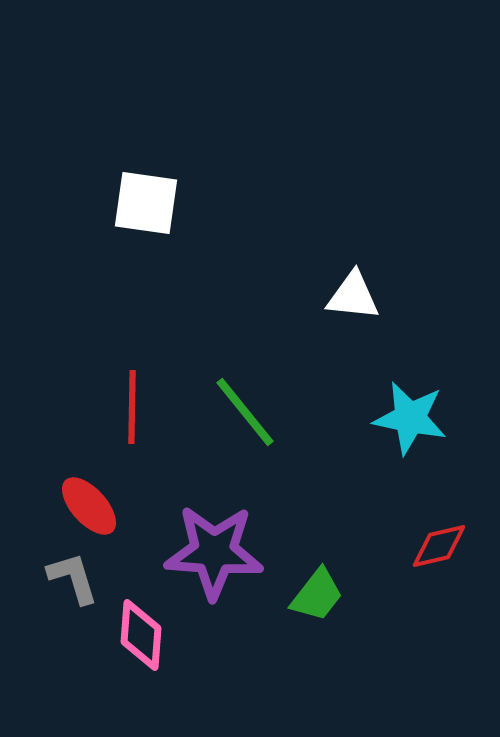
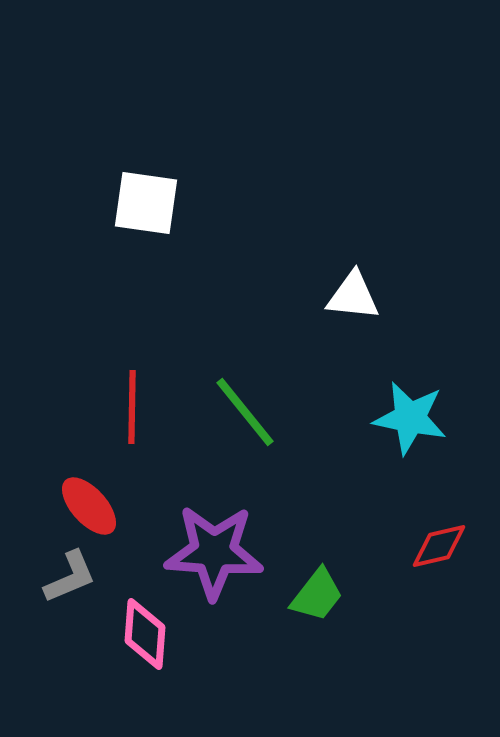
gray L-shape: moved 3 px left, 1 px up; rotated 84 degrees clockwise
pink diamond: moved 4 px right, 1 px up
